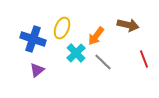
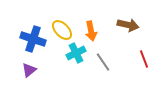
yellow ellipse: moved 2 px down; rotated 65 degrees counterclockwise
orange arrow: moved 5 px left, 5 px up; rotated 48 degrees counterclockwise
cyan cross: rotated 18 degrees clockwise
gray line: rotated 12 degrees clockwise
purple triangle: moved 8 px left
